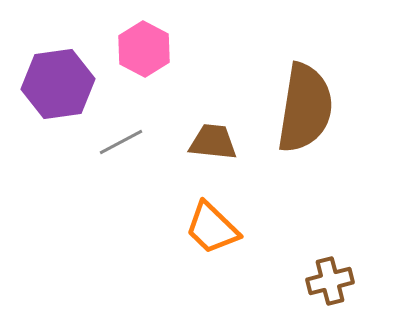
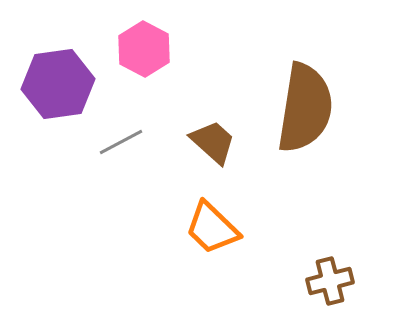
brown trapezoid: rotated 36 degrees clockwise
